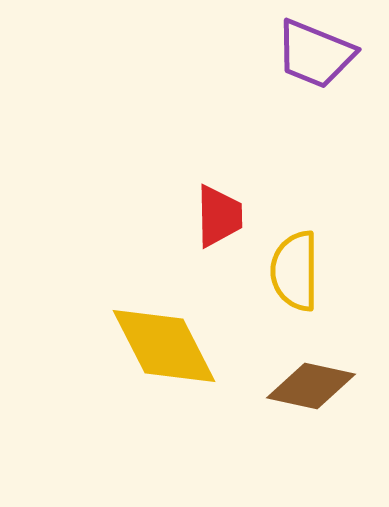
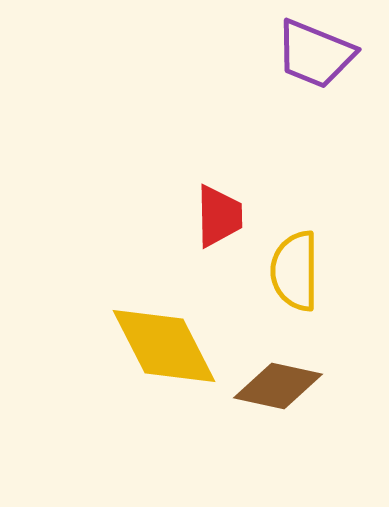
brown diamond: moved 33 px left
